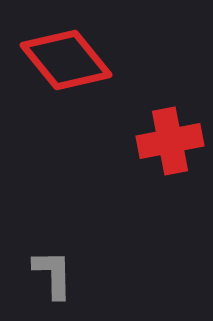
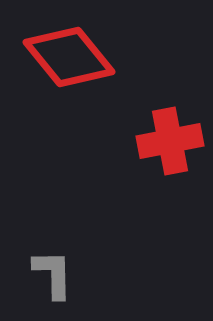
red diamond: moved 3 px right, 3 px up
